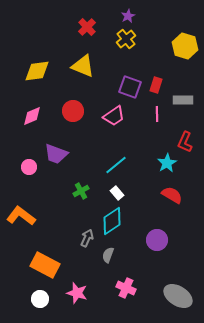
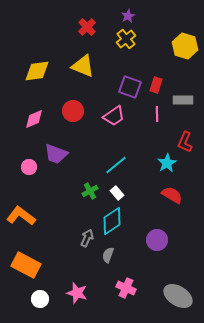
pink diamond: moved 2 px right, 3 px down
green cross: moved 9 px right
orange rectangle: moved 19 px left
